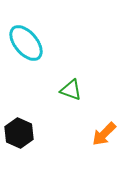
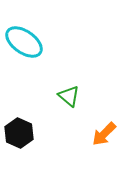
cyan ellipse: moved 2 px left, 1 px up; rotated 15 degrees counterclockwise
green triangle: moved 2 px left, 6 px down; rotated 20 degrees clockwise
